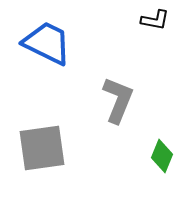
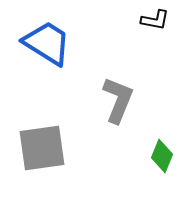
blue trapezoid: rotated 6 degrees clockwise
